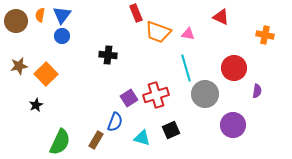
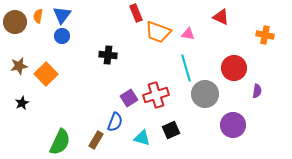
orange semicircle: moved 2 px left, 1 px down
brown circle: moved 1 px left, 1 px down
black star: moved 14 px left, 2 px up
